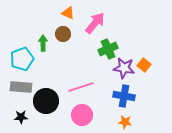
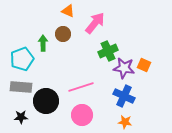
orange triangle: moved 2 px up
green cross: moved 2 px down
orange square: rotated 16 degrees counterclockwise
blue cross: rotated 15 degrees clockwise
